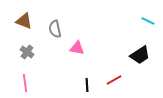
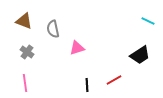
gray semicircle: moved 2 px left
pink triangle: rotated 28 degrees counterclockwise
